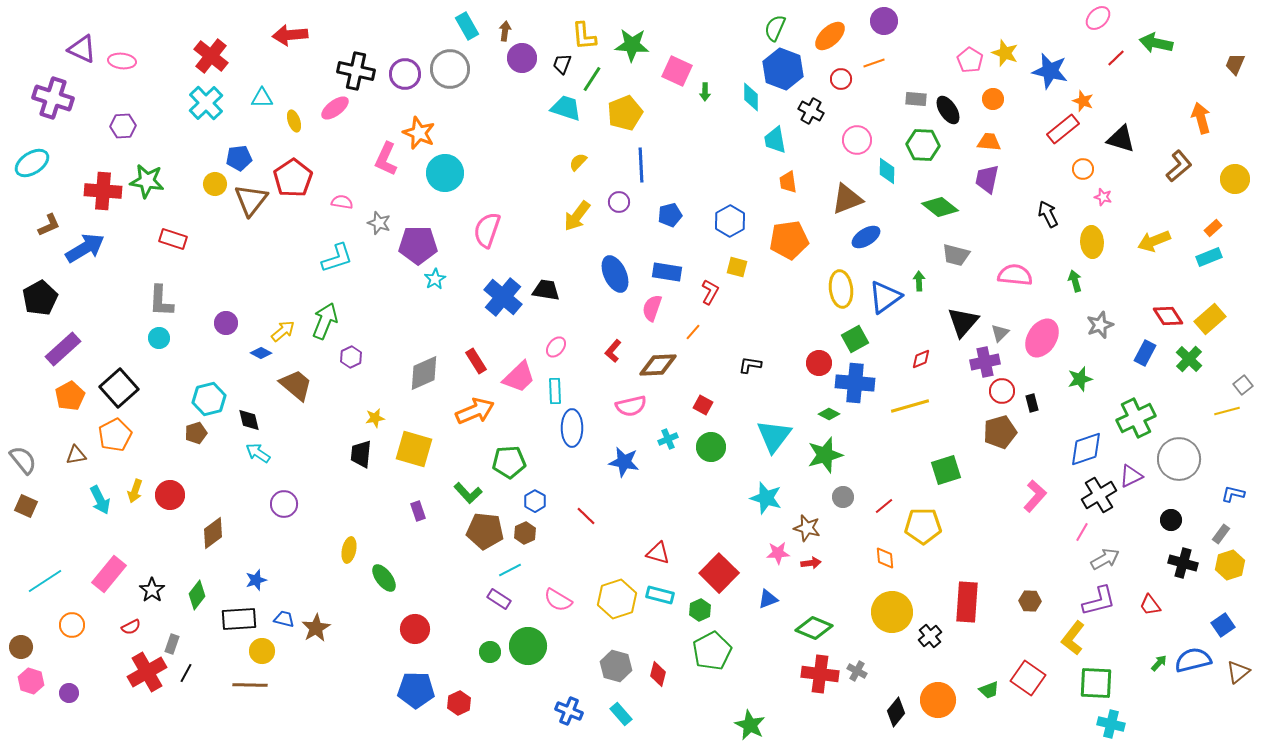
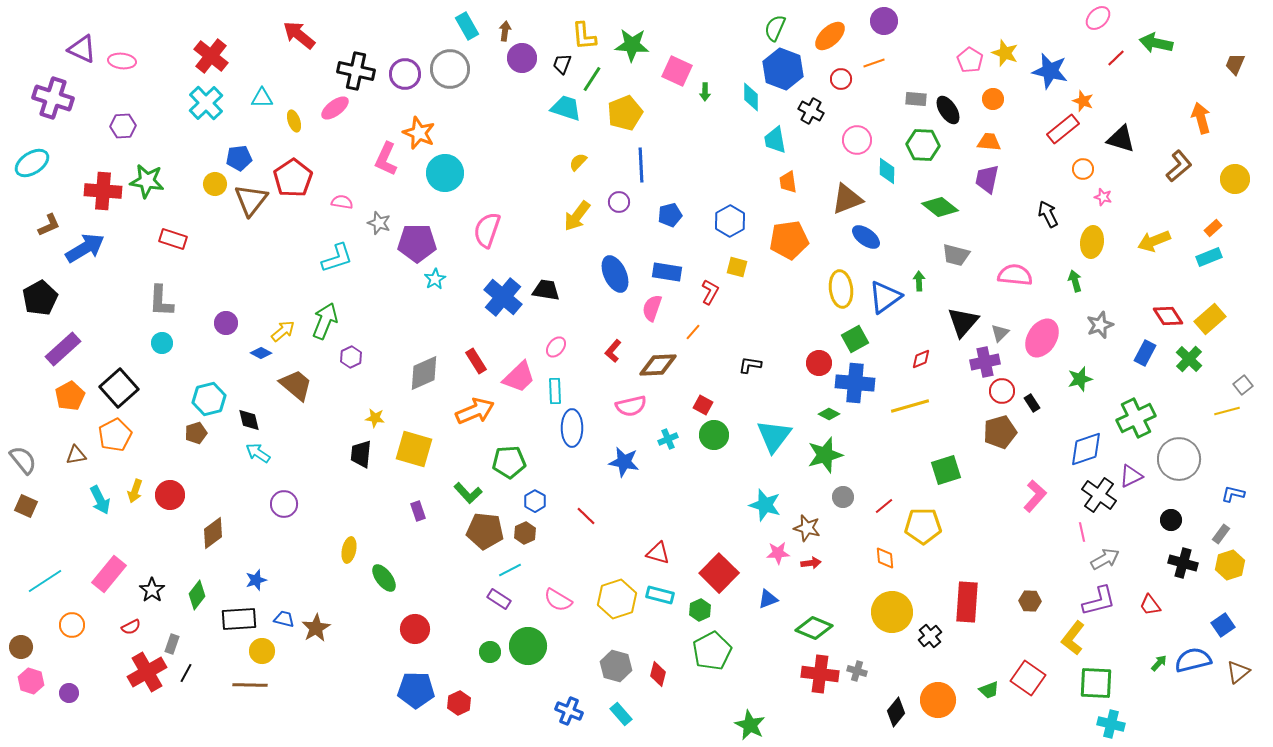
red arrow at (290, 35): moved 9 px right; rotated 44 degrees clockwise
blue ellipse at (866, 237): rotated 68 degrees clockwise
yellow ellipse at (1092, 242): rotated 12 degrees clockwise
purple pentagon at (418, 245): moved 1 px left, 2 px up
cyan circle at (159, 338): moved 3 px right, 5 px down
black rectangle at (1032, 403): rotated 18 degrees counterclockwise
yellow star at (375, 418): rotated 18 degrees clockwise
green circle at (711, 447): moved 3 px right, 12 px up
black cross at (1099, 495): rotated 24 degrees counterclockwise
cyan star at (766, 498): moved 1 px left, 7 px down
pink line at (1082, 532): rotated 42 degrees counterclockwise
gray cross at (857, 671): rotated 12 degrees counterclockwise
